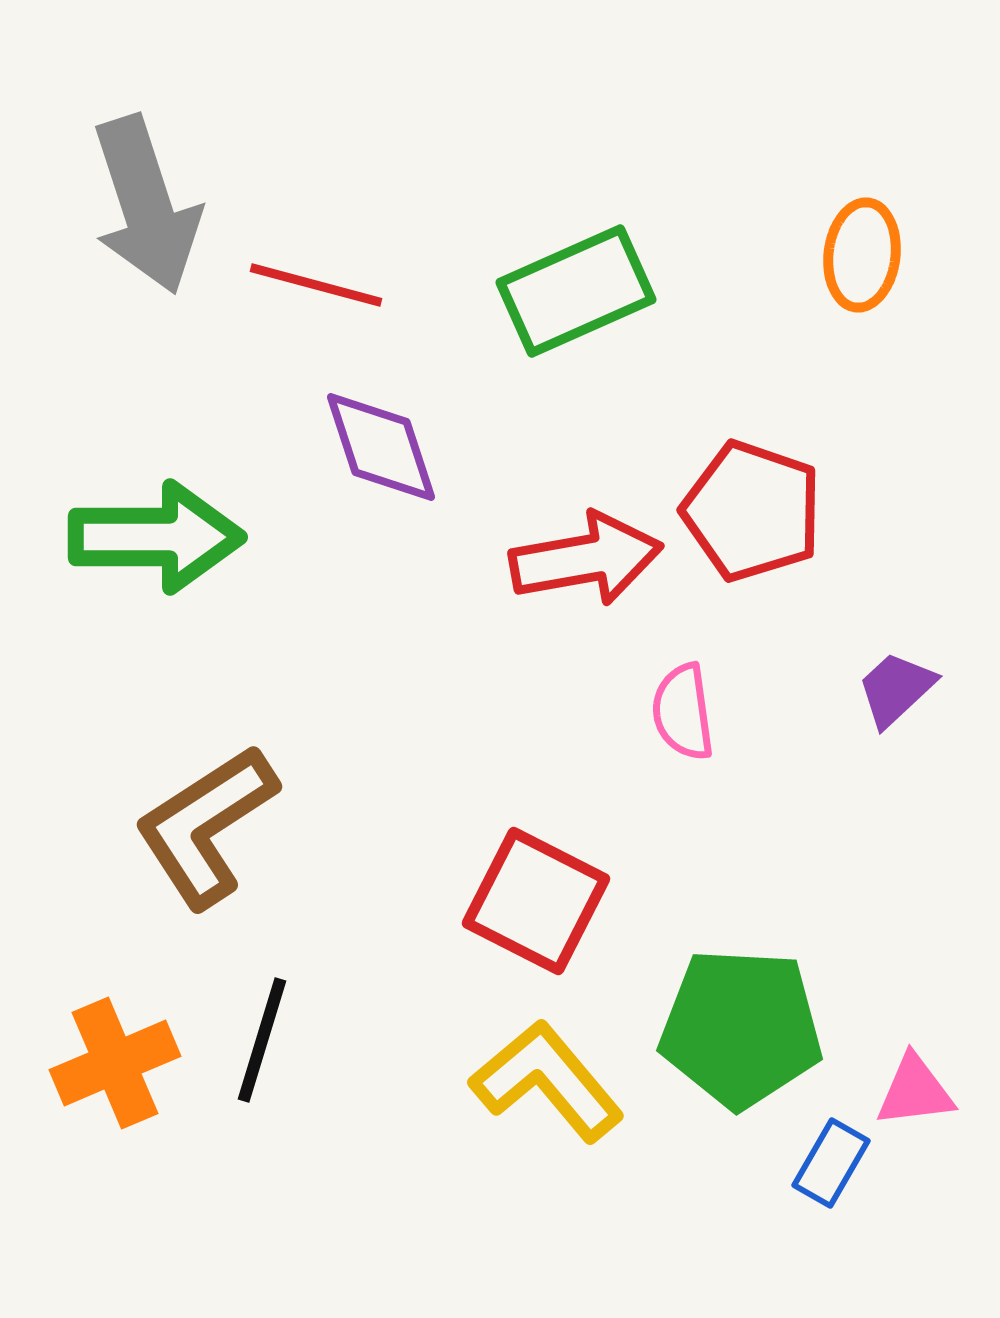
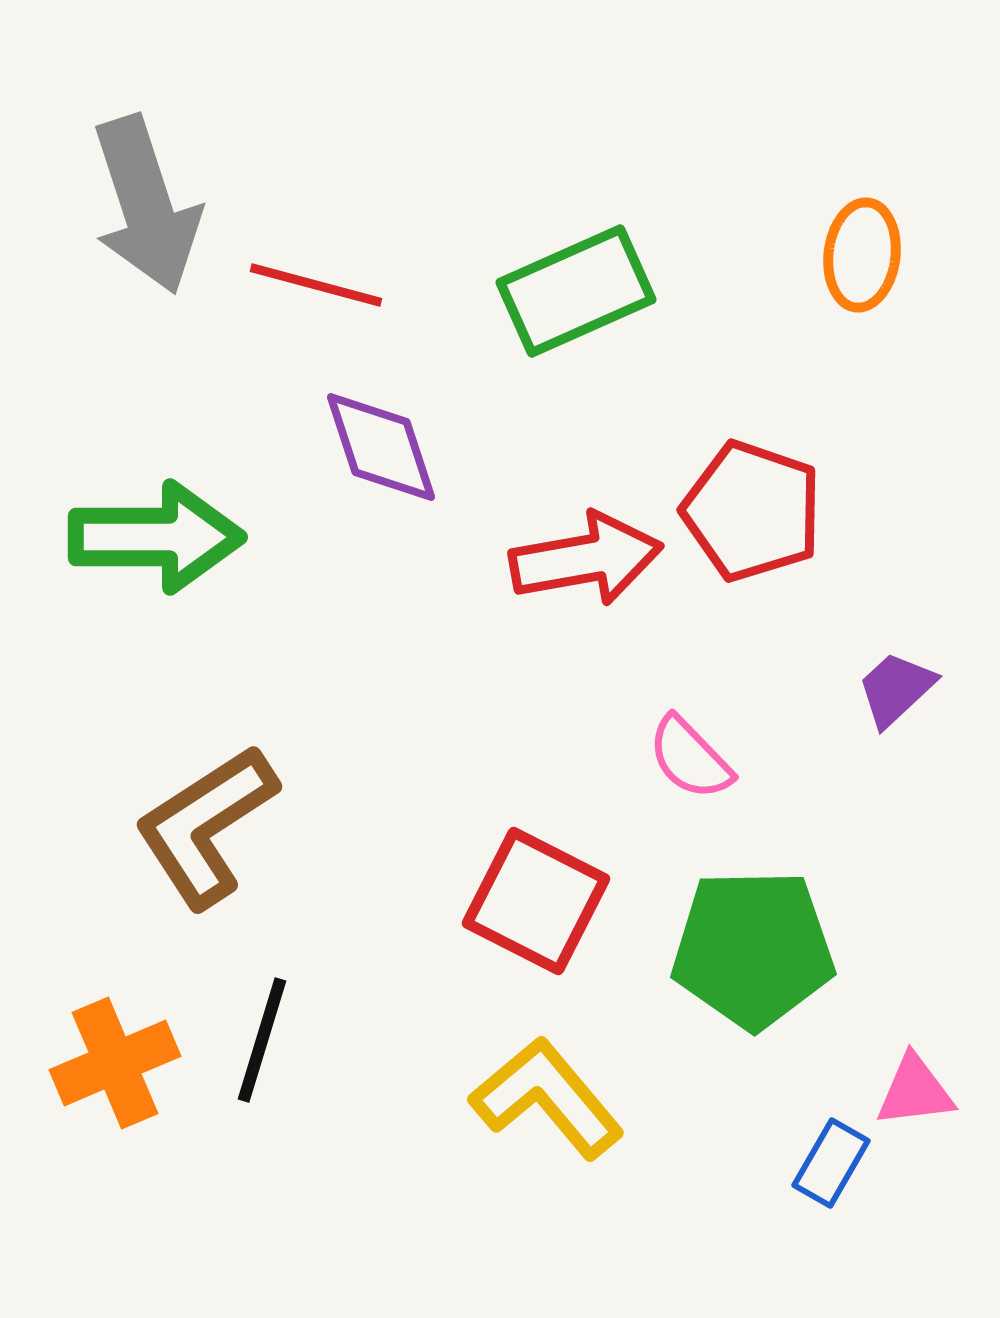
pink semicircle: moved 7 px right, 46 px down; rotated 36 degrees counterclockwise
green pentagon: moved 12 px right, 79 px up; rotated 4 degrees counterclockwise
yellow L-shape: moved 17 px down
